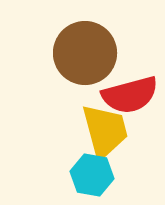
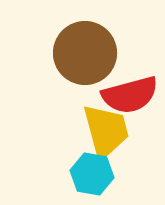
yellow trapezoid: moved 1 px right
cyan hexagon: moved 1 px up
